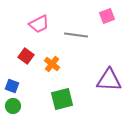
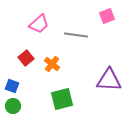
pink trapezoid: rotated 15 degrees counterclockwise
red square: moved 2 px down; rotated 14 degrees clockwise
